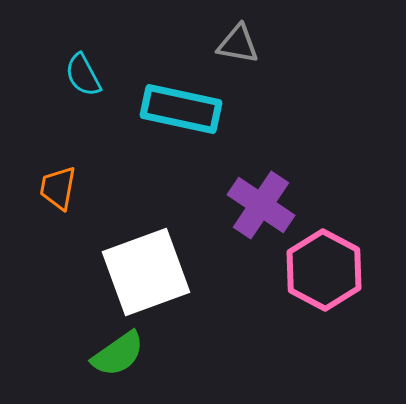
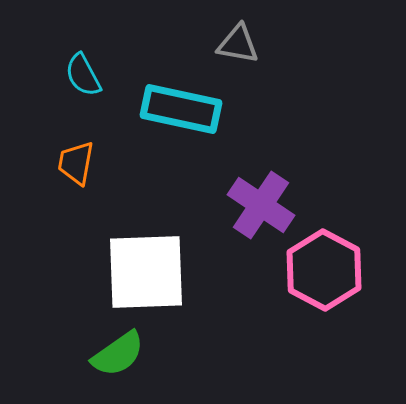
orange trapezoid: moved 18 px right, 25 px up
white square: rotated 18 degrees clockwise
